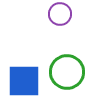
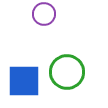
purple circle: moved 16 px left
